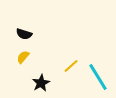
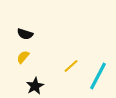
black semicircle: moved 1 px right
cyan line: moved 1 px up; rotated 60 degrees clockwise
black star: moved 6 px left, 3 px down
